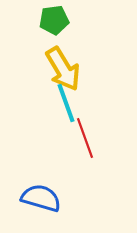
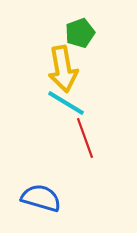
green pentagon: moved 26 px right, 13 px down; rotated 12 degrees counterclockwise
yellow arrow: rotated 21 degrees clockwise
cyan line: rotated 39 degrees counterclockwise
